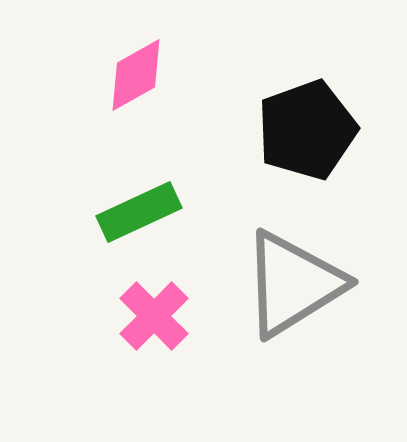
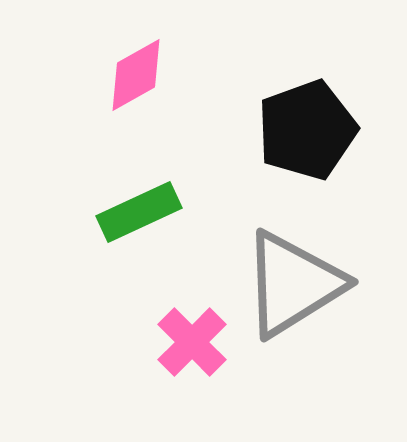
pink cross: moved 38 px right, 26 px down
